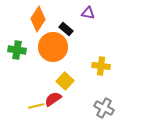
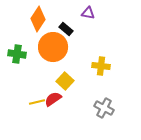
green cross: moved 4 px down
yellow line: moved 1 px right, 4 px up
